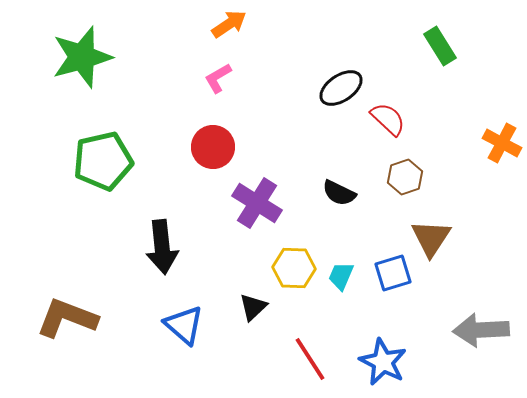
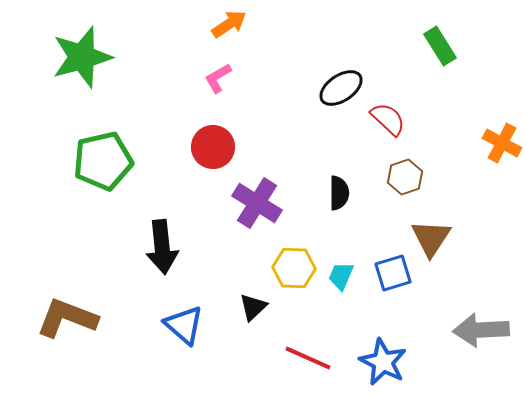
black semicircle: rotated 116 degrees counterclockwise
red line: moved 2 px left, 1 px up; rotated 33 degrees counterclockwise
